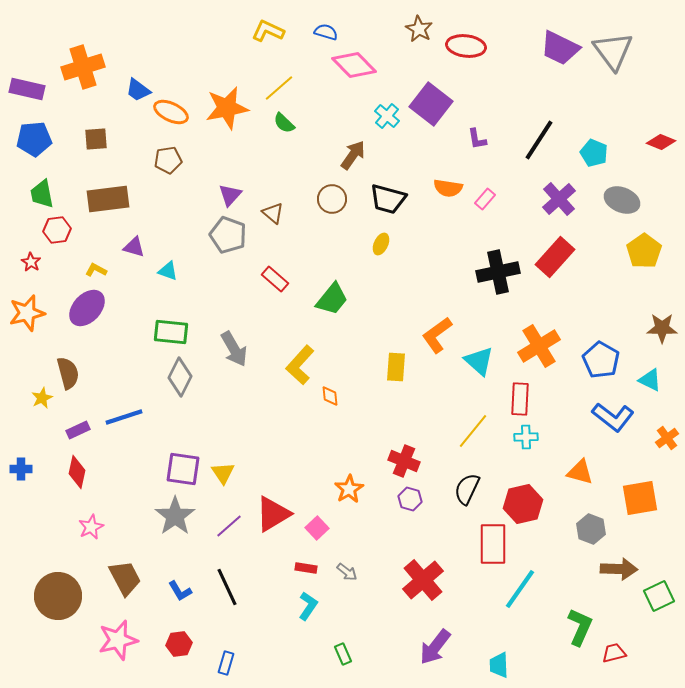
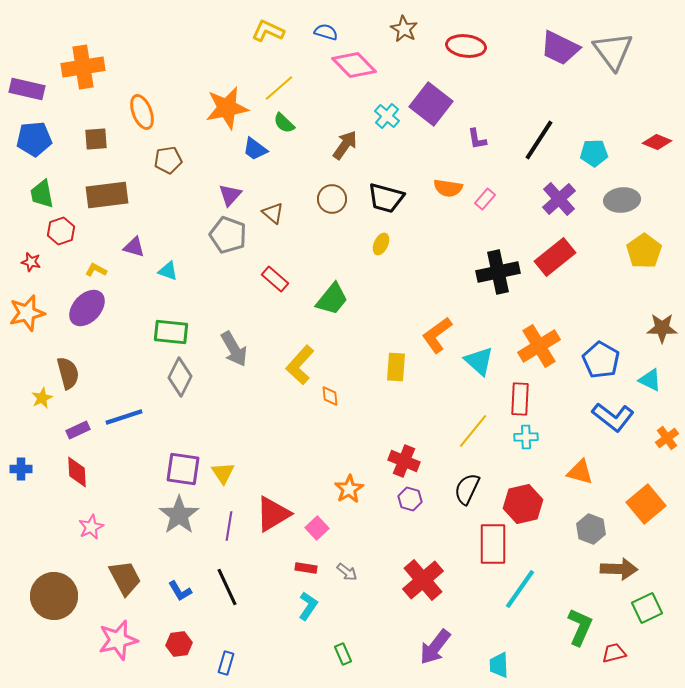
brown star at (419, 29): moved 15 px left
orange cross at (83, 67): rotated 9 degrees clockwise
blue trapezoid at (138, 90): moved 117 px right, 59 px down
orange ellipse at (171, 112): moved 29 px left; rotated 44 degrees clockwise
red diamond at (661, 142): moved 4 px left
cyan pentagon at (594, 153): rotated 24 degrees counterclockwise
brown arrow at (353, 155): moved 8 px left, 10 px up
brown rectangle at (108, 199): moved 1 px left, 4 px up
black trapezoid at (388, 199): moved 2 px left, 1 px up
gray ellipse at (622, 200): rotated 28 degrees counterclockwise
red hexagon at (57, 230): moved 4 px right, 1 px down; rotated 12 degrees counterclockwise
red rectangle at (555, 257): rotated 9 degrees clockwise
red star at (31, 262): rotated 18 degrees counterclockwise
red diamond at (77, 472): rotated 16 degrees counterclockwise
orange square at (640, 498): moved 6 px right, 6 px down; rotated 30 degrees counterclockwise
gray star at (175, 516): moved 4 px right, 1 px up
purple line at (229, 526): rotated 40 degrees counterclockwise
brown circle at (58, 596): moved 4 px left
green square at (659, 596): moved 12 px left, 12 px down
